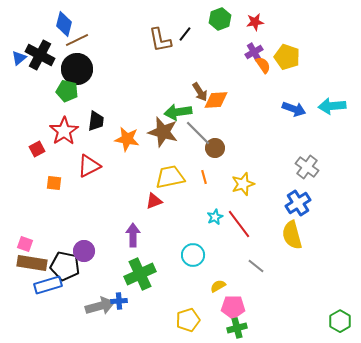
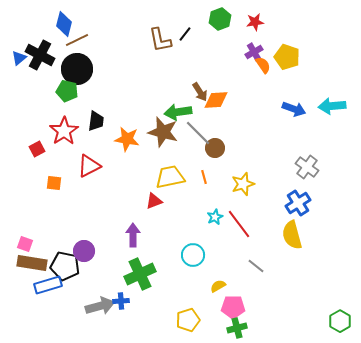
blue cross at (119, 301): moved 2 px right
